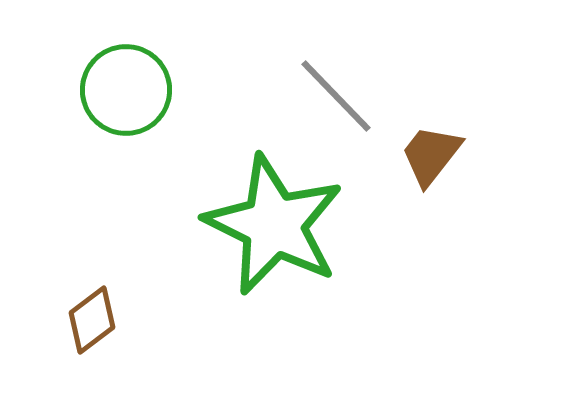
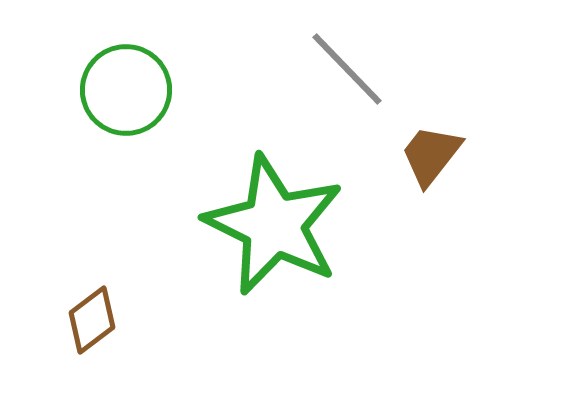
gray line: moved 11 px right, 27 px up
